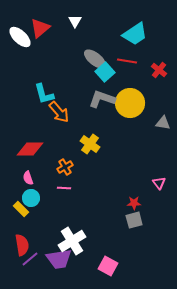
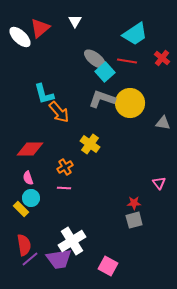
red cross: moved 3 px right, 12 px up
red semicircle: moved 2 px right
